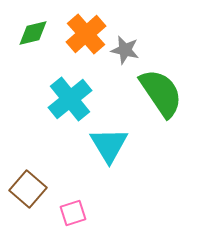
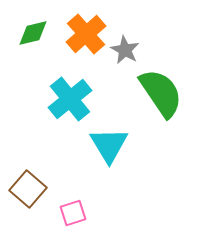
gray star: rotated 16 degrees clockwise
